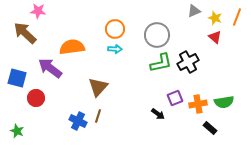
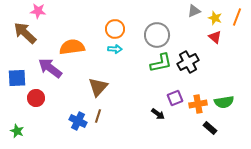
blue square: rotated 18 degrees counterclockwise
